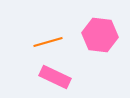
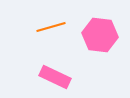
orange line: moved 3 px right, 15 px up
